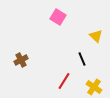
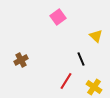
pink square: rotated 21 degrees clockwise
black line: moved 1 px left
red line: moved 2 px right
